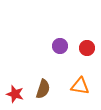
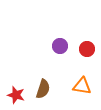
red circle: moved 1 px down
orange triangle: moved 2 px right
red star: moved 1 px right, 1 px down
